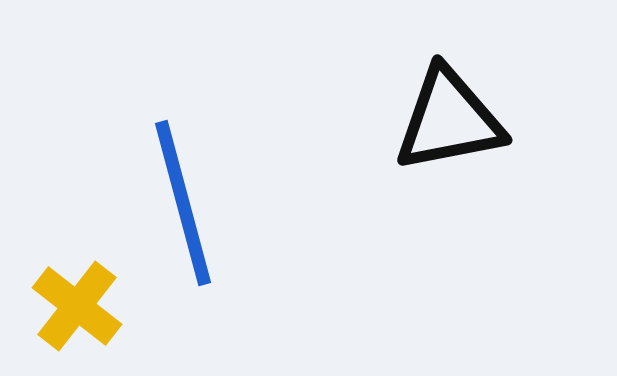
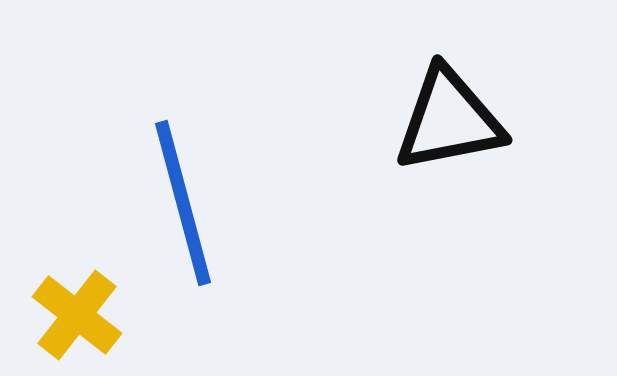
yellow cross: moved 9 px down
